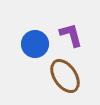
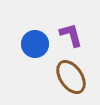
brown ellipse: moved 6 px right, 1 px down
